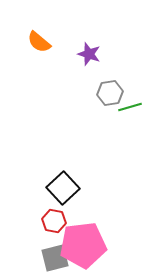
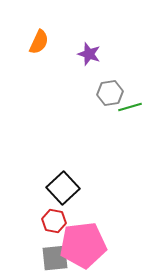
orange semicircle: rotated 105 degrees counterclockwise
gray square: rotated 8 degrees clockwise
